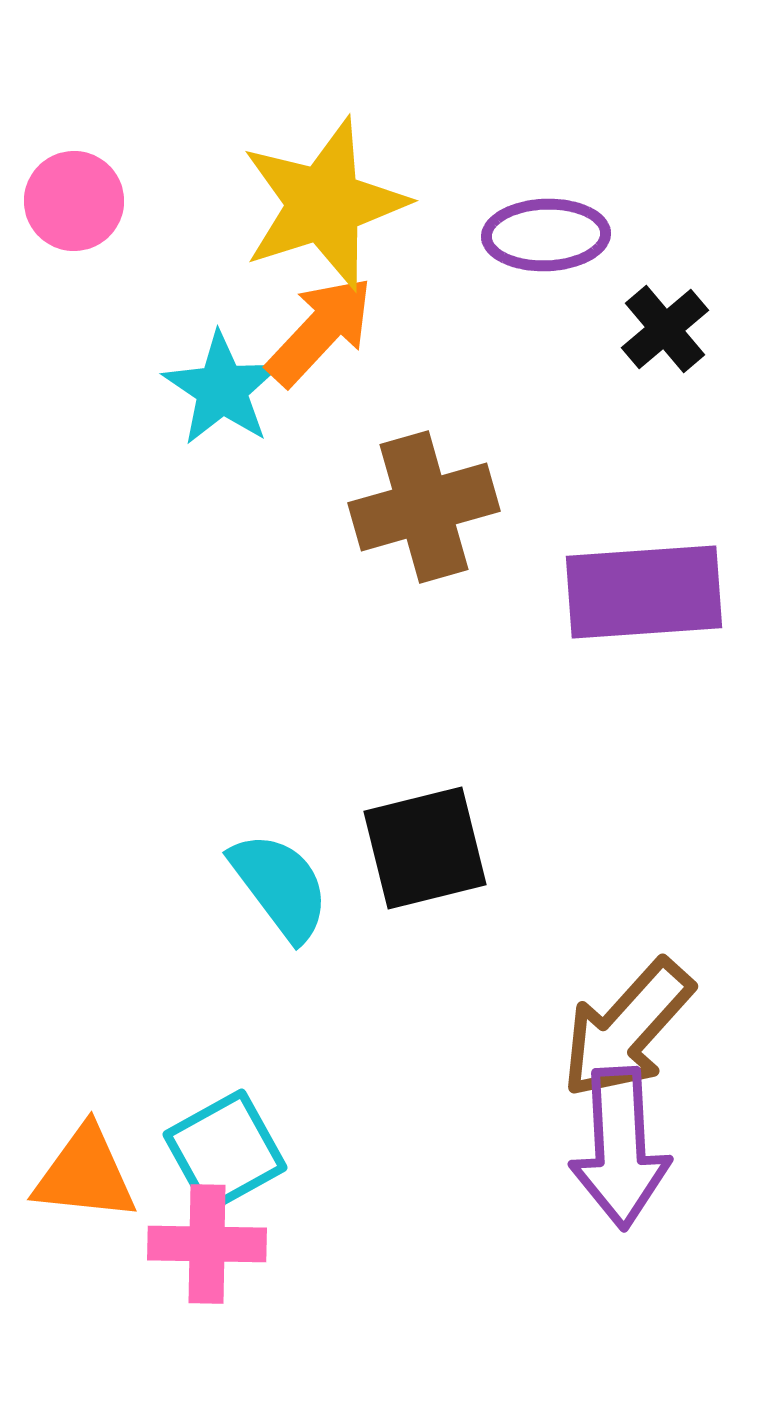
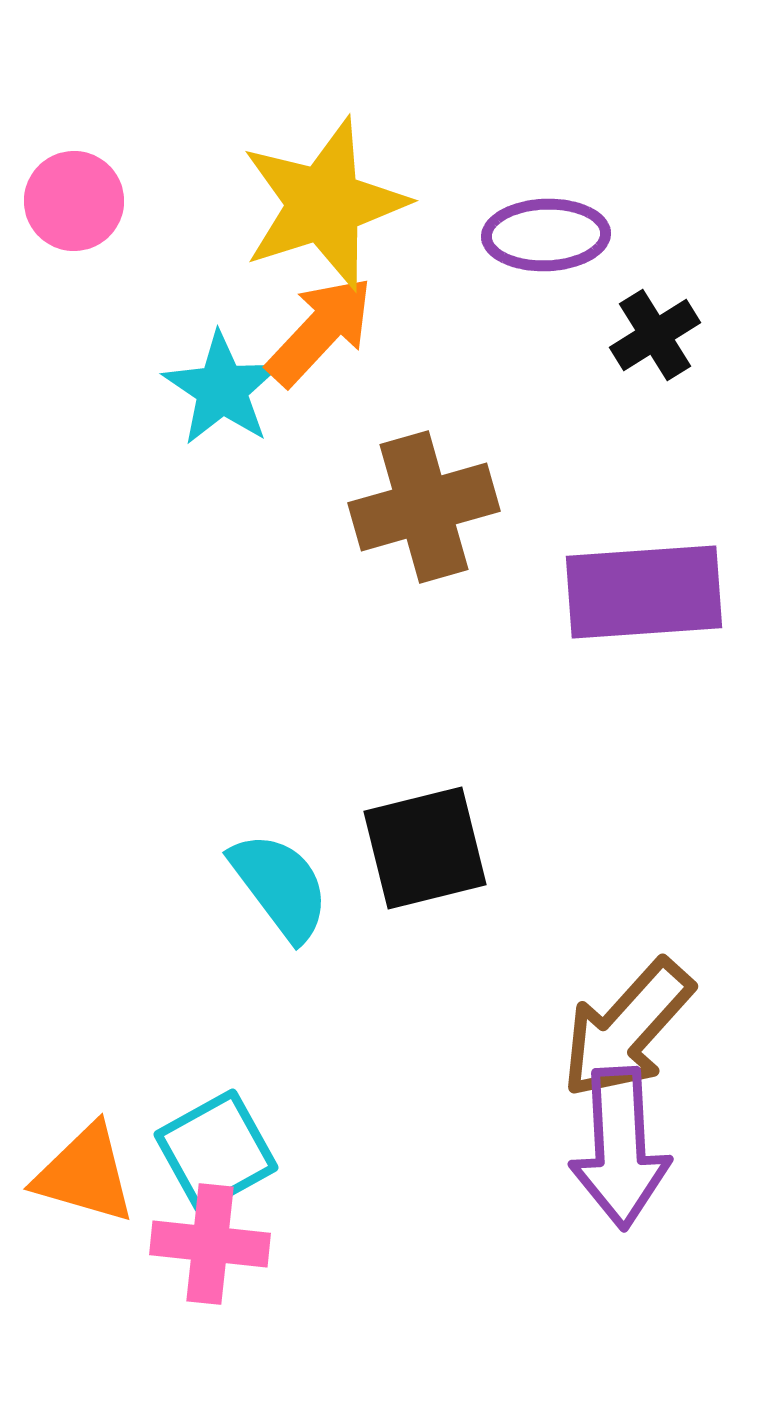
black cross: moved 10 px left, 6 px down; rotated 8 degrees clockwise
cyan square: moved 9 px left
orange triangle: rotated 10 degrees clockwise
pink cross: moved 3 px right; rotated 5 degrees clockwise
